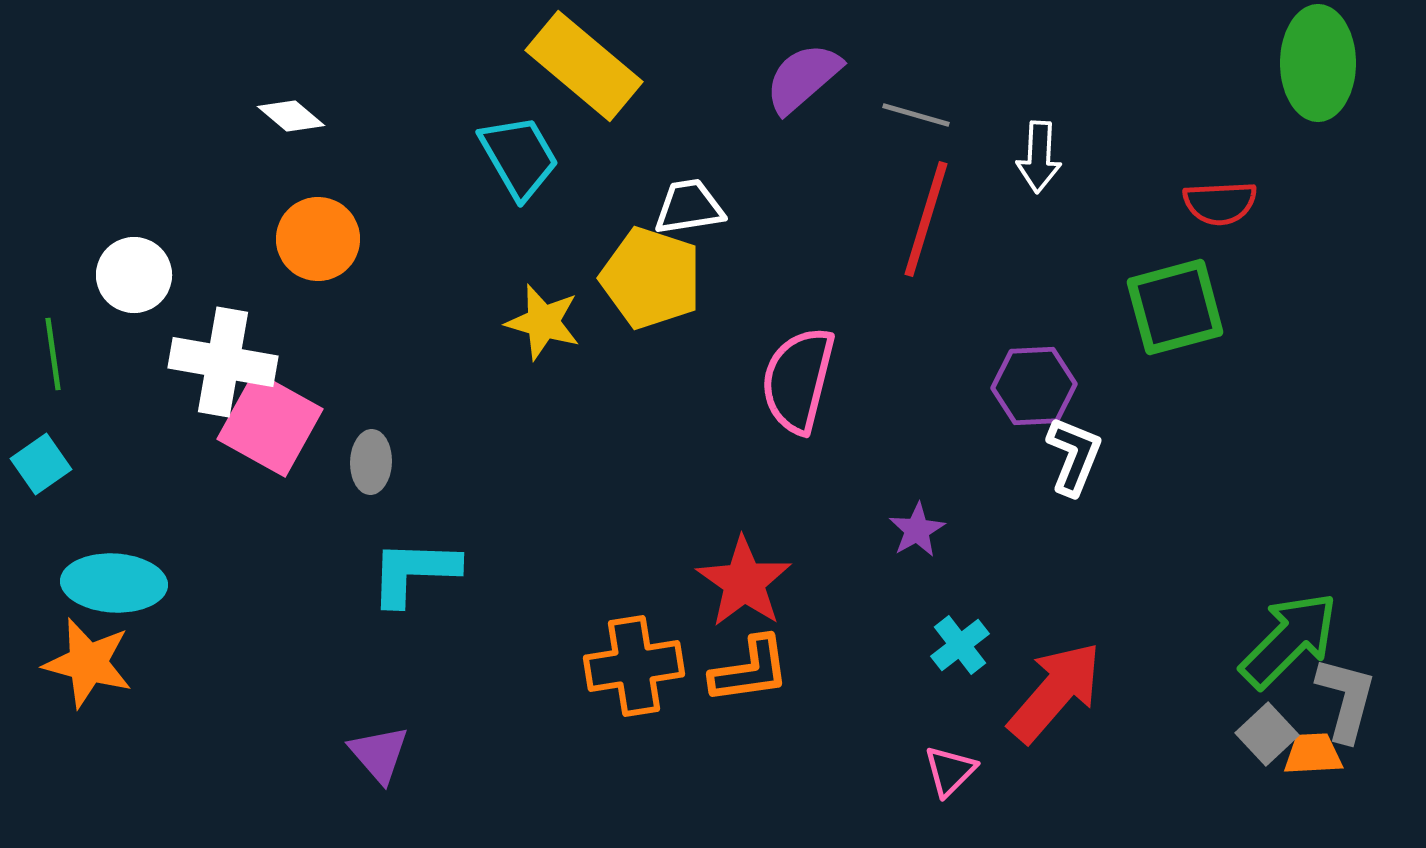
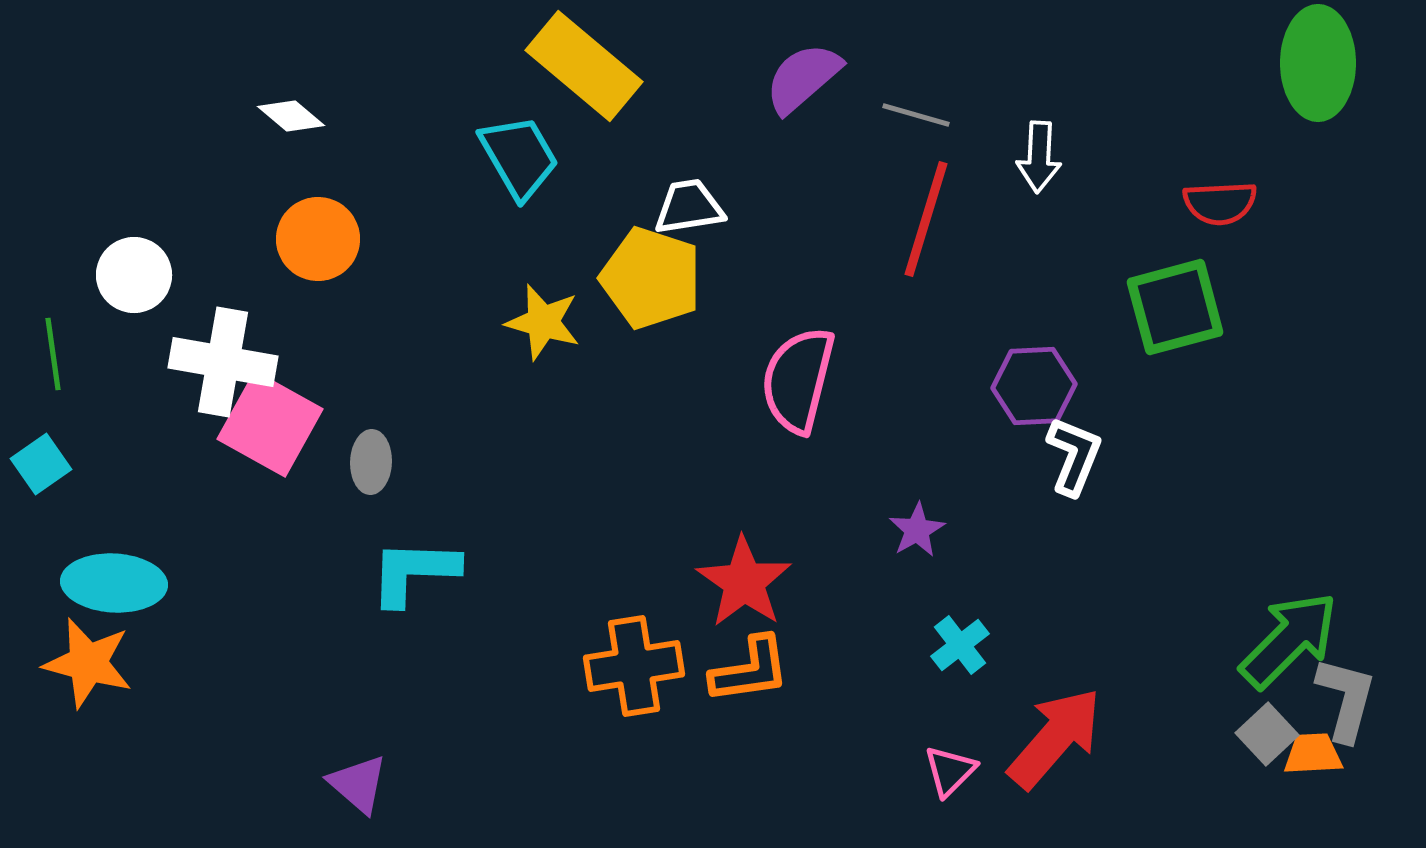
red arrow: moved 46 px down
purple triangle: moved 21 px left, 30 px down; rotated 8 degrees counterclockwise
